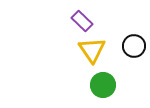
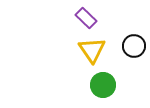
purple rectangle: moved 4 px right, 3 px up
